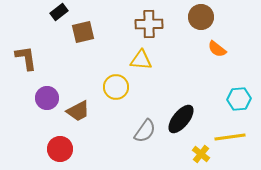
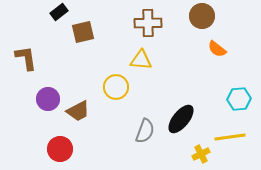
brown circle: moved 1 px right, 1 px up
brown cross: moved 1 px left, 1 px up
purple circle: moved 1 px right, 1 px down
gray semicircle: rotated 15 degrees counterclockwise
yellow cross: rotated 24 degrees clockwise
